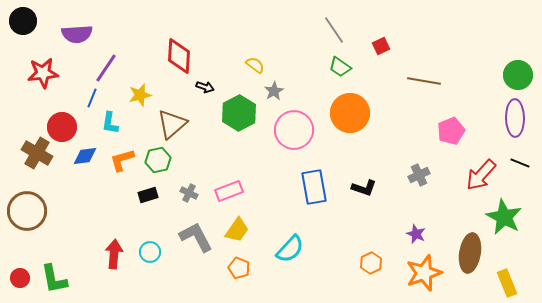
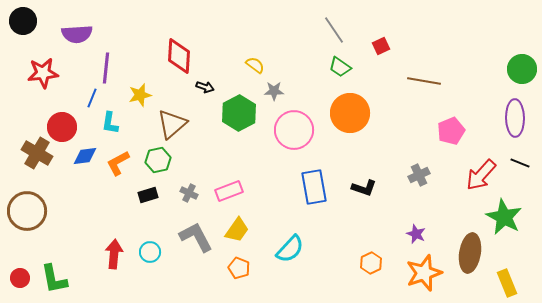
purple line at (106, 68): rotated 28 degrees counterclockwise
green circle at (518, 75): moved 4 px right, 6 px up
gray star at (274, 91): rotated 30 degrees clockwise
orange L-shape at (122, 160): moved 4 px left, 3 px down; rotated 12 degrees counterclockwise
